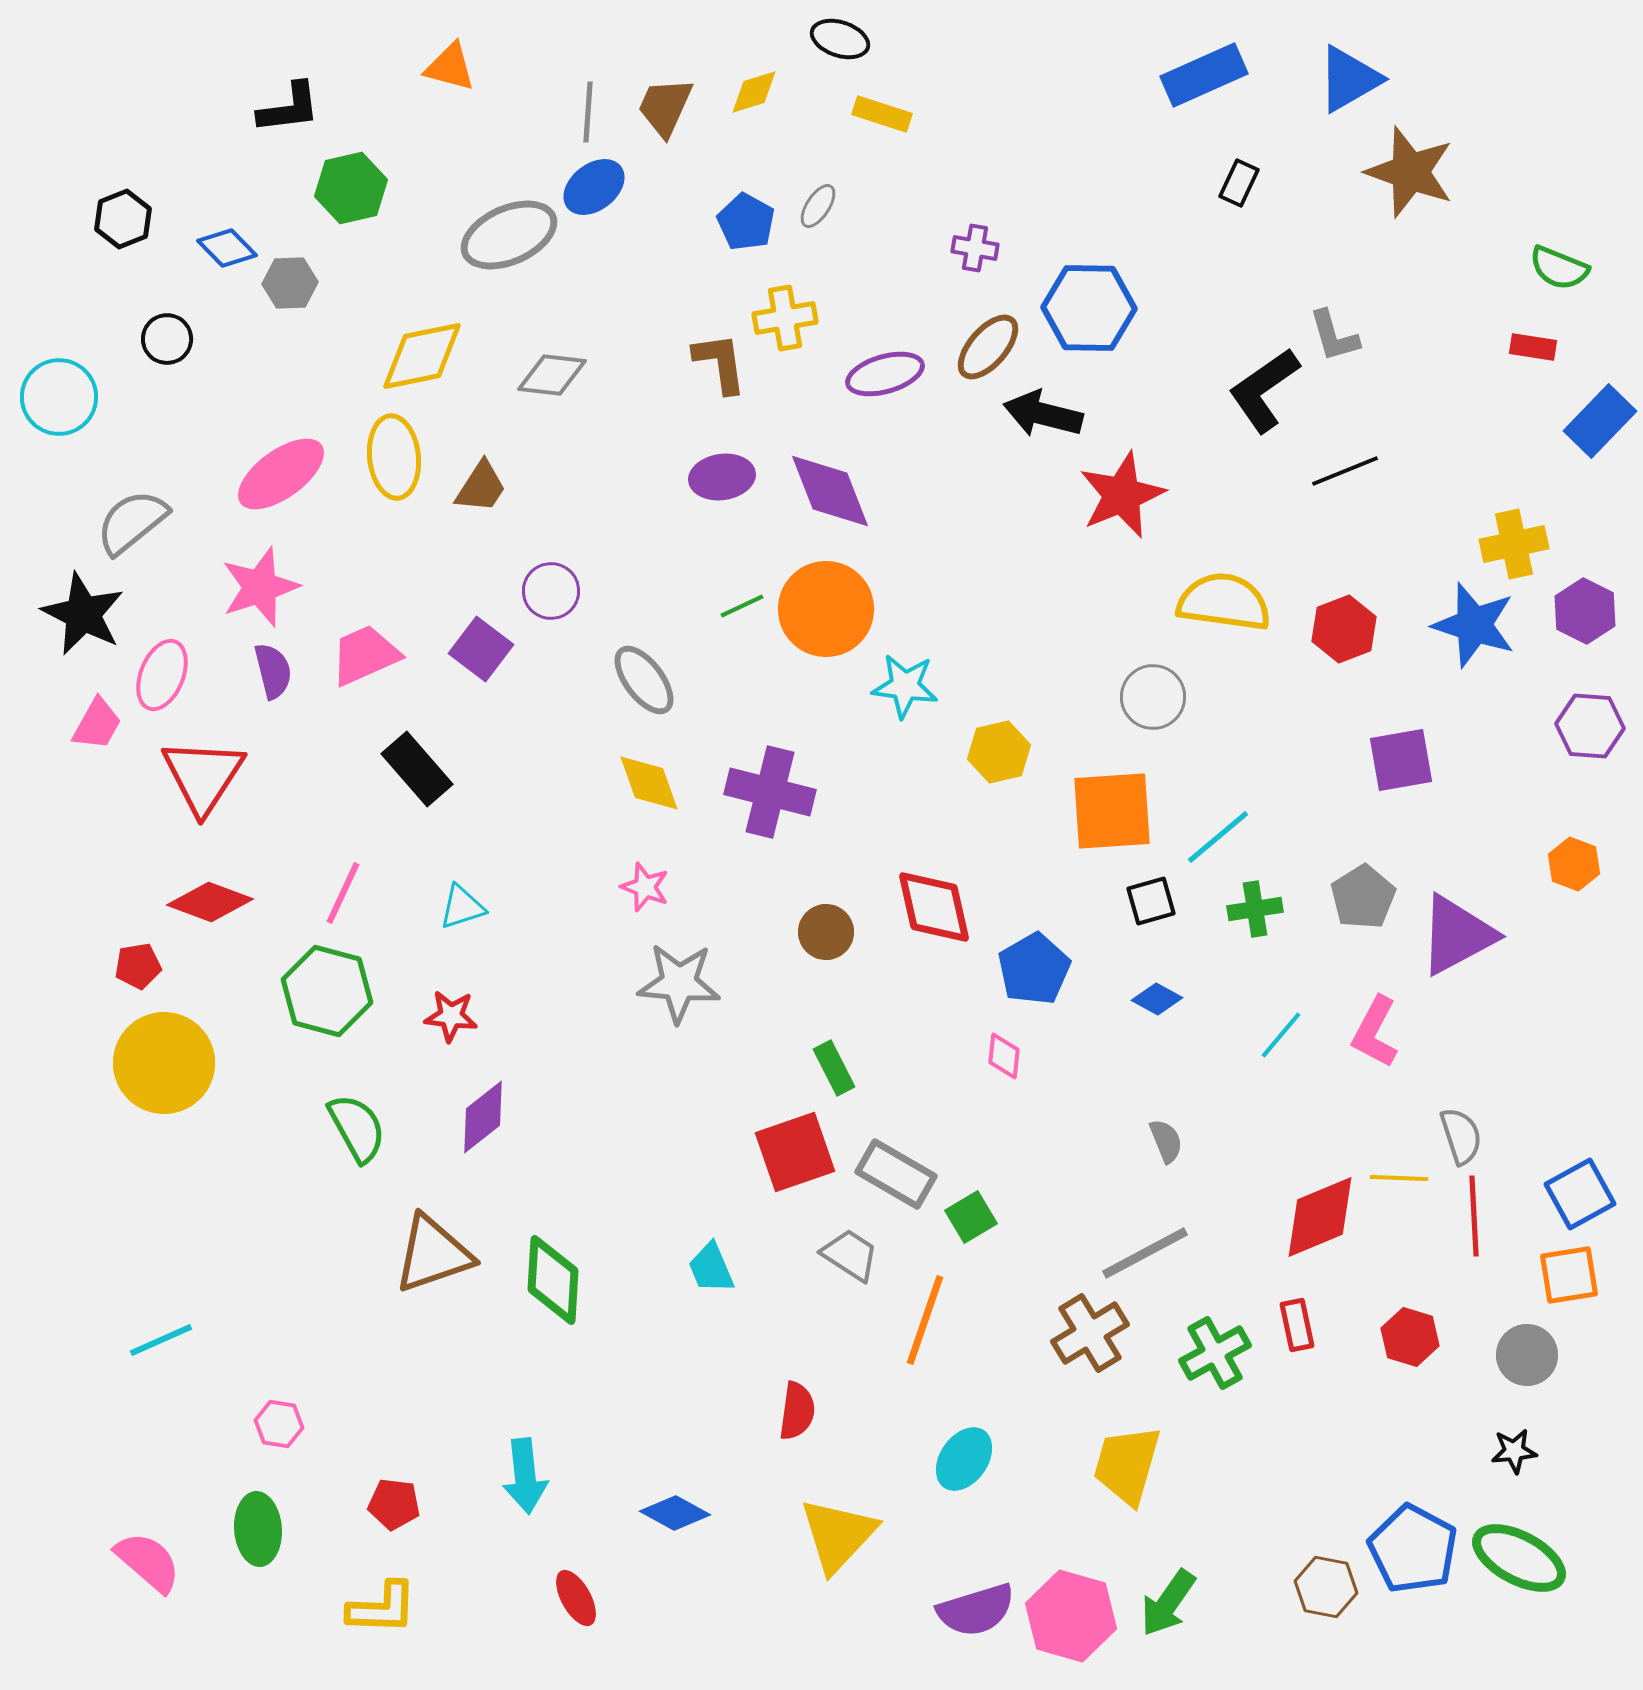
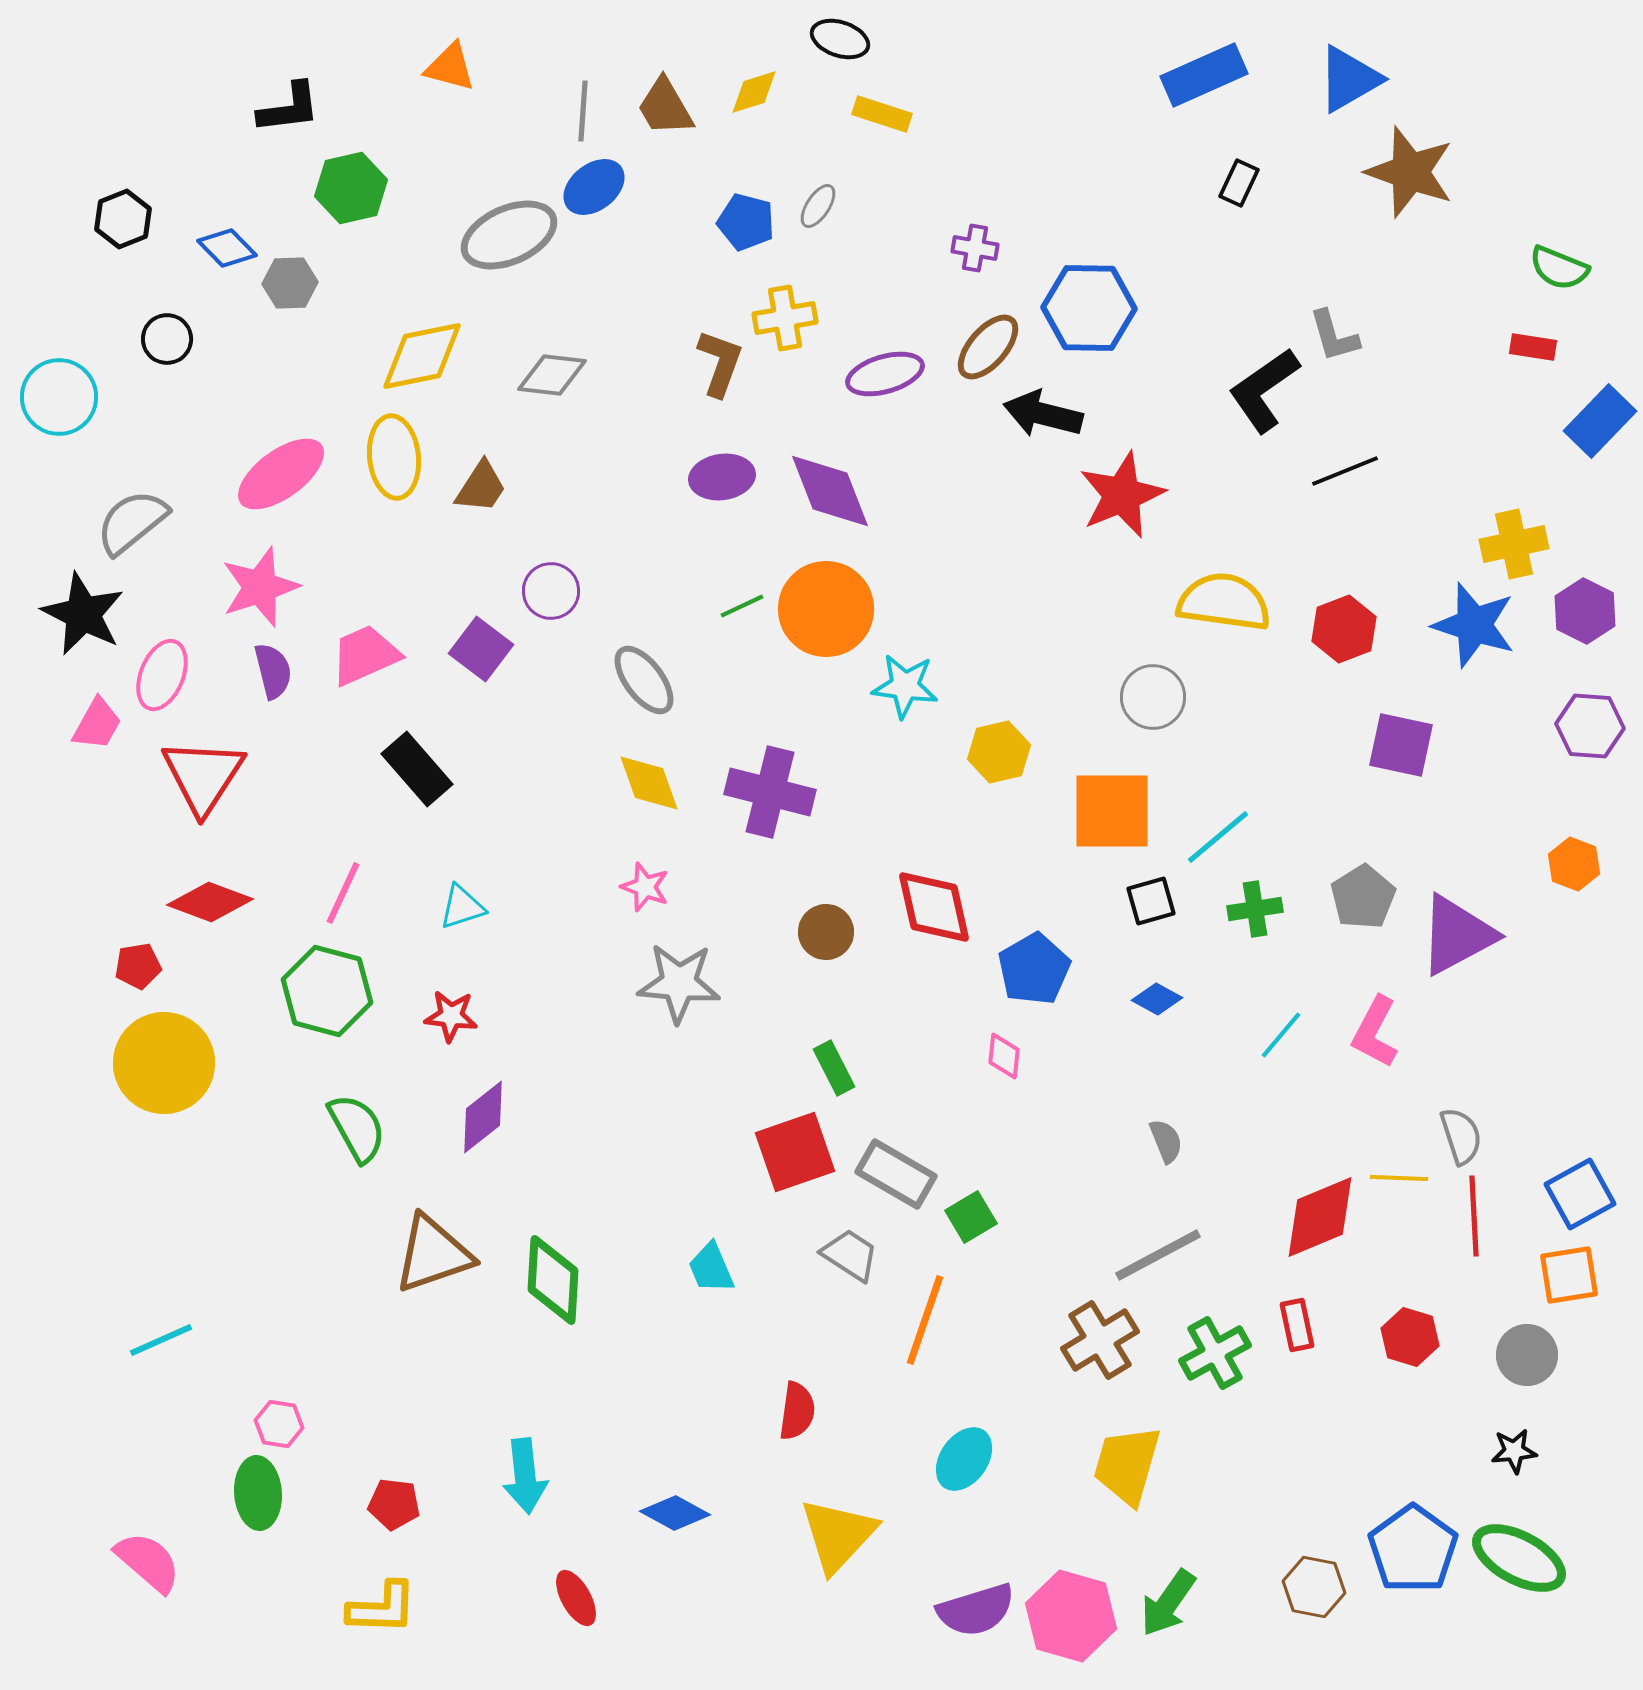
brown trapezoid at (665, 107): rotated 54 degrees counterclockwise
gray line at (588, 112): moved 5 px left, 1 px up
blue pentagon at (746, 222): rotated 14 degrees counterclockwise
brown L-shape at (720, 363): rotated 28 degrees clockwise
purple square at (1401, 760): moved 15 px up; rotated 22 degrees clockwise
orange square at (1112, 811): rotated 4 degrees clockwise
gray line at (1145, 1253): moved 13 px right, 2 px down
brown cross at (1090, 1333): moved 10 px right, 7 px down
green ellipse at (258, 1529): moved 36 px up
blue pentagon at (1413, 1549): rotated 8 degrees clockwise
brown hexagon at (1326, 1587): moved 12 px left
